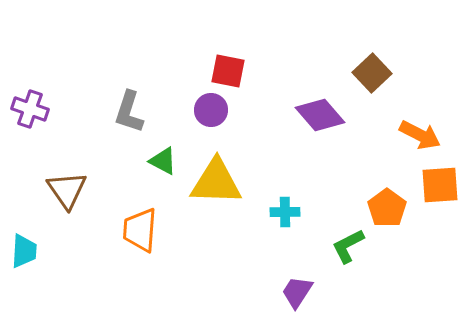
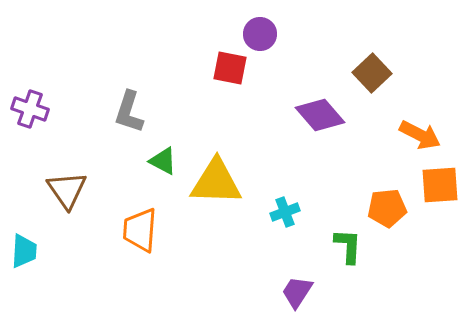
red square: moved 2 px right, 3 px up
purple circle: moved 49 px right, 76 px up
orange pentagon: rotated 30 degrees clockwise
cyan cross: rotated 20 degrees counterclockwise
green L-shape: rotated 120 degrees clockwise
